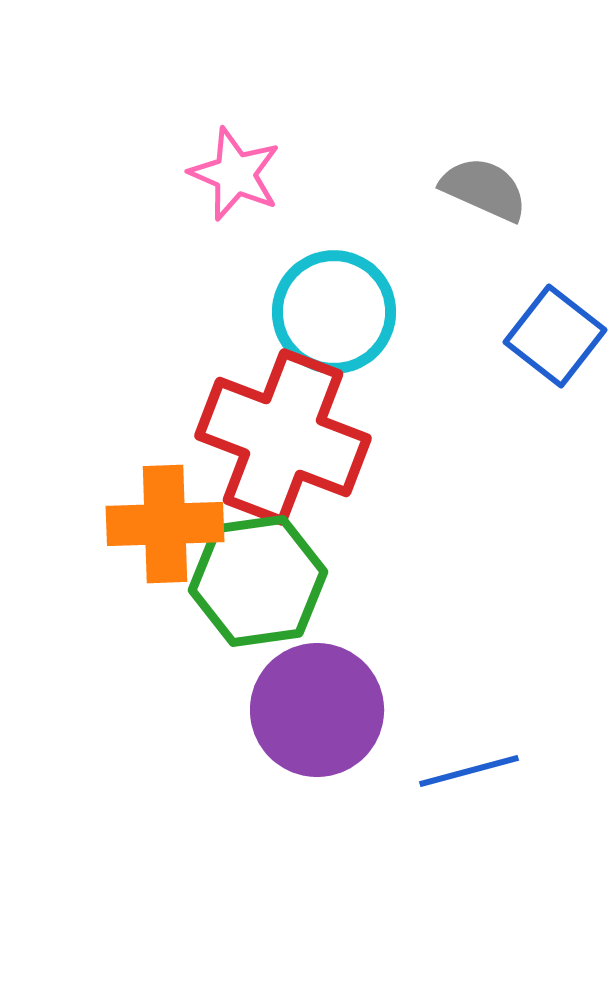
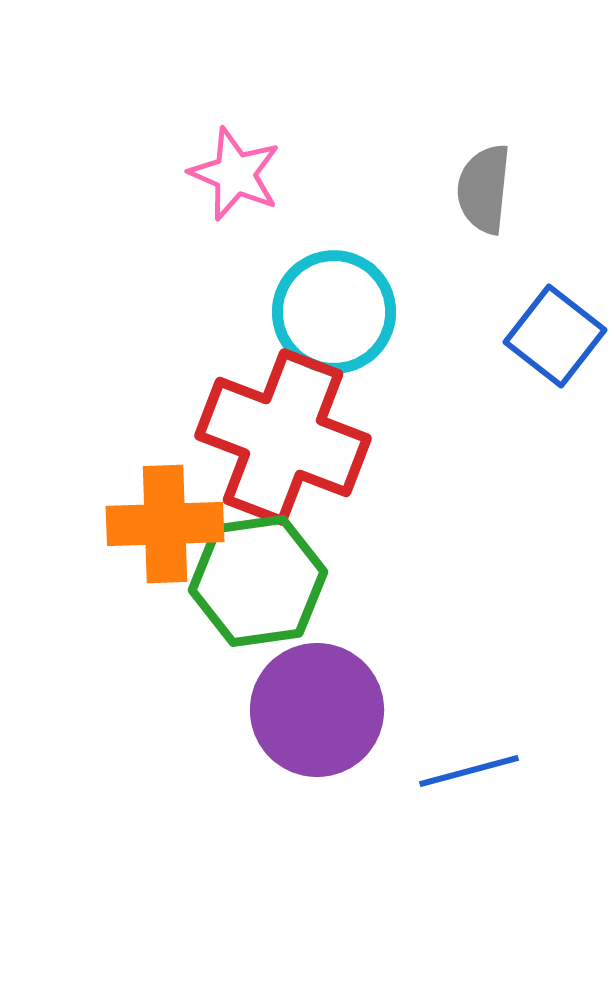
gray semicircle: rotated 108 degrees counterclockwise
